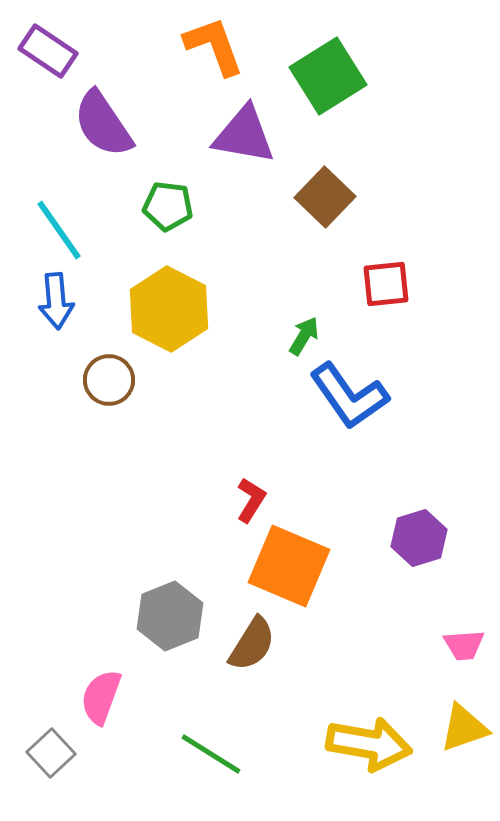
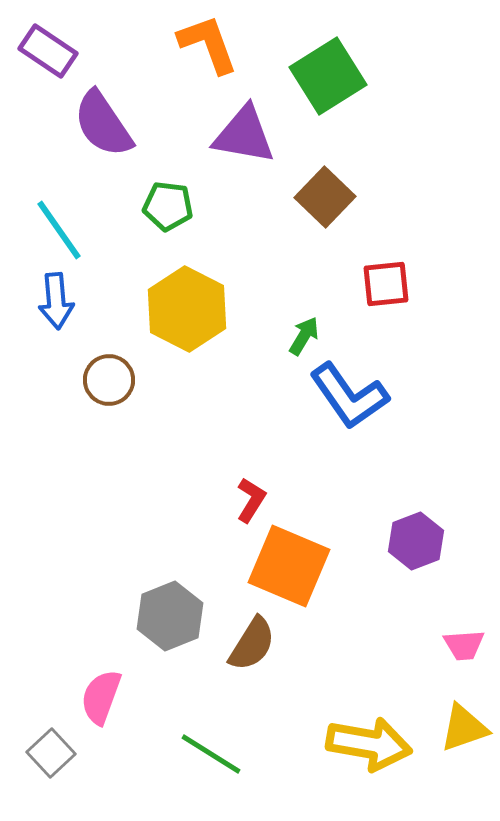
orange L-shape: moved 6 px left, 2 px up
yellow hexagon: moved 18 px right
purple hexagon: moved 3 px left, 3 px down; rotated 4 degrees counterclockwise
